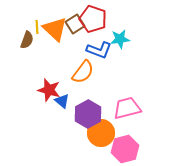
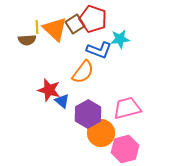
brown semicircle: rotated 66 degrees clockwise
